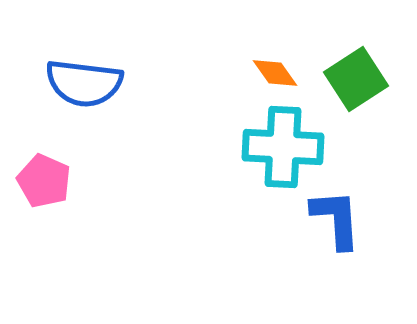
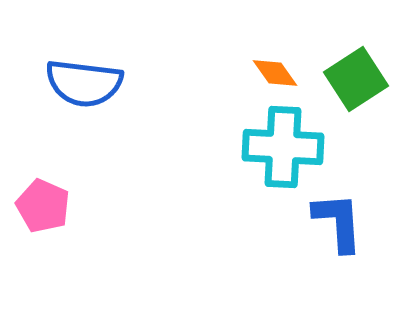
pink pentagon: moved 1 px left, 25 px down
blue L-shape: moved 2 px right, 3 px down
